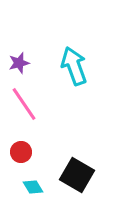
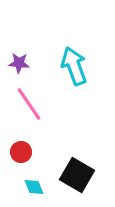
purple star: rotated 20 degrees clockwise
pink line: moved 5 px right
cyan diamond: moved 1 px right; rotated 10 degrees clockwise
